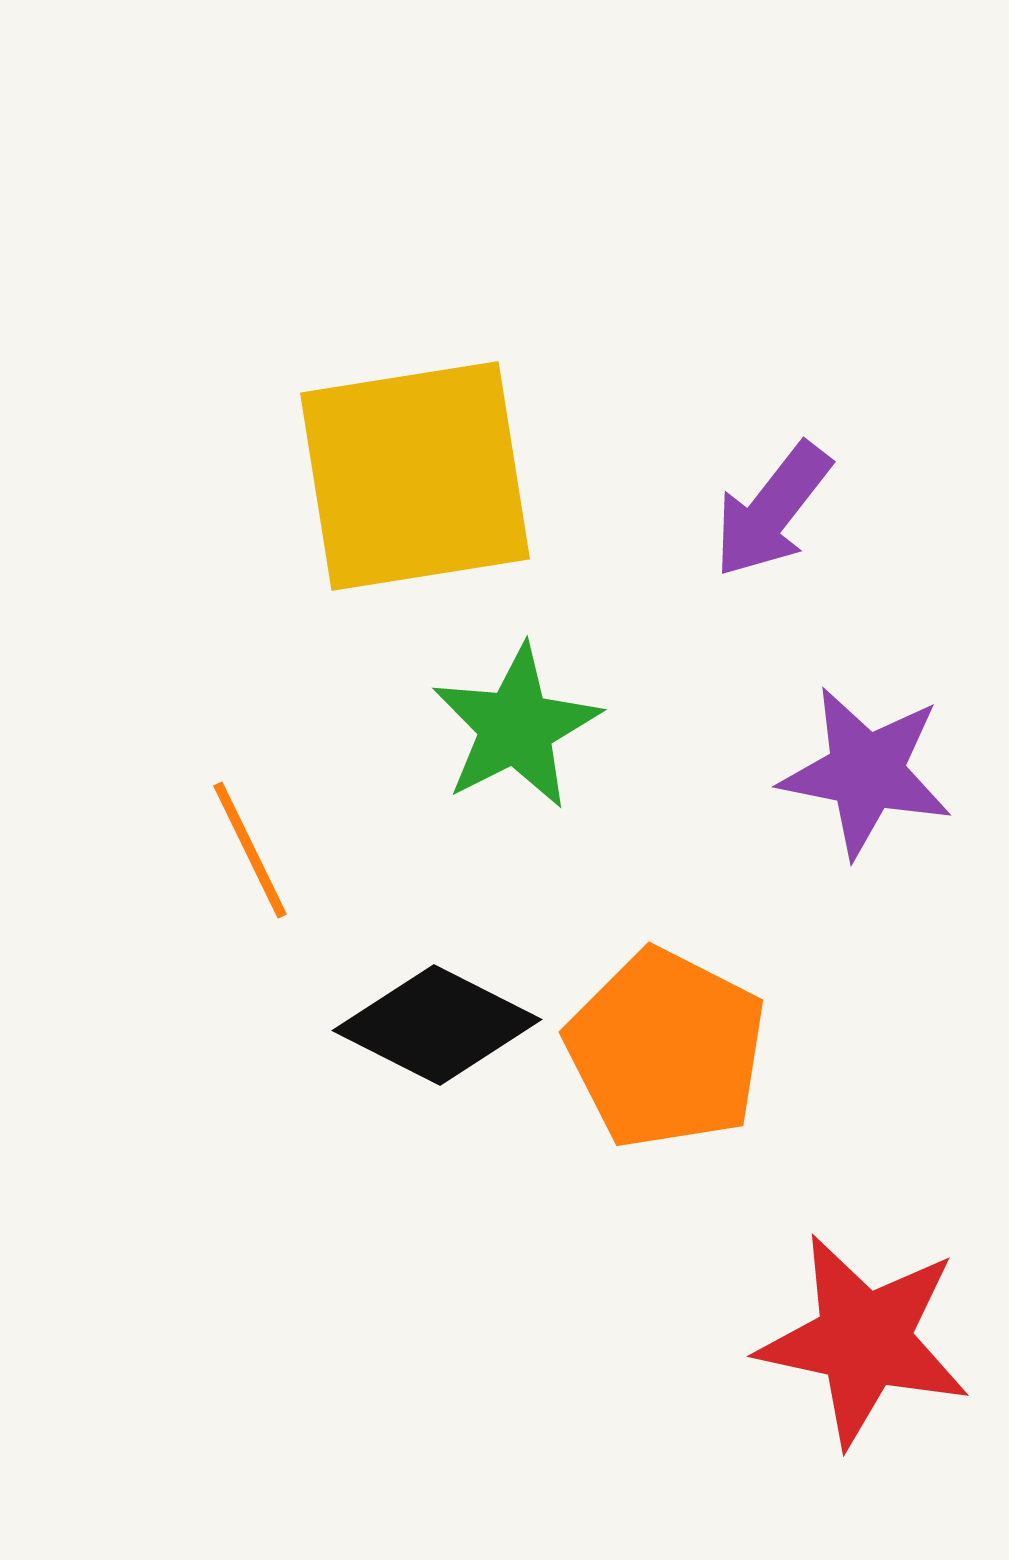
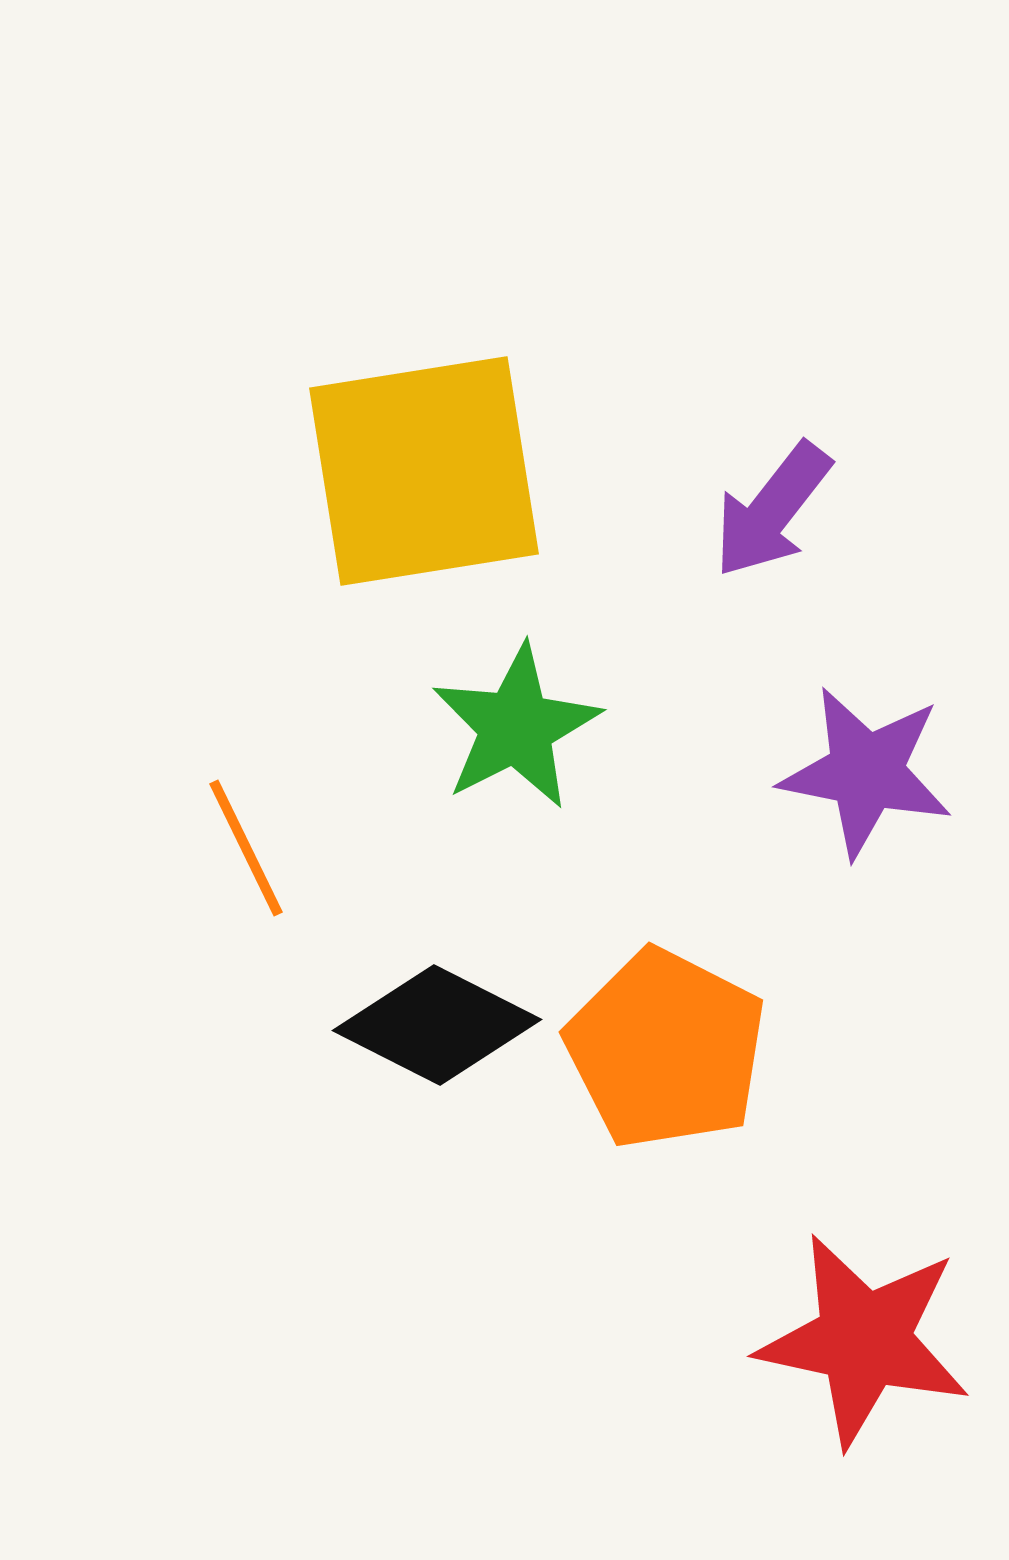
yellow square: moved 9 px right, 5 px up
orange line: moved 4 px left, 2 px up
